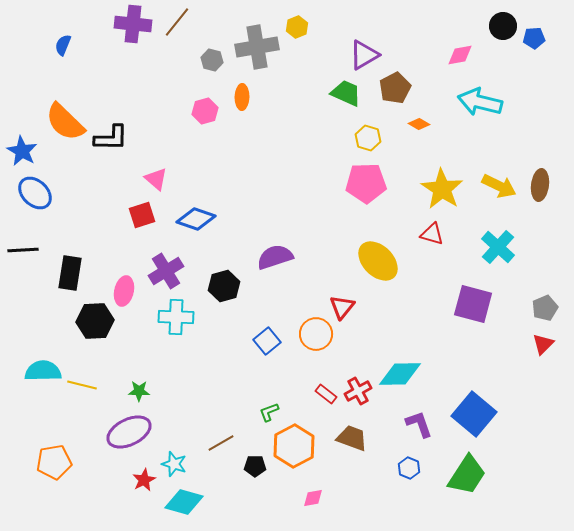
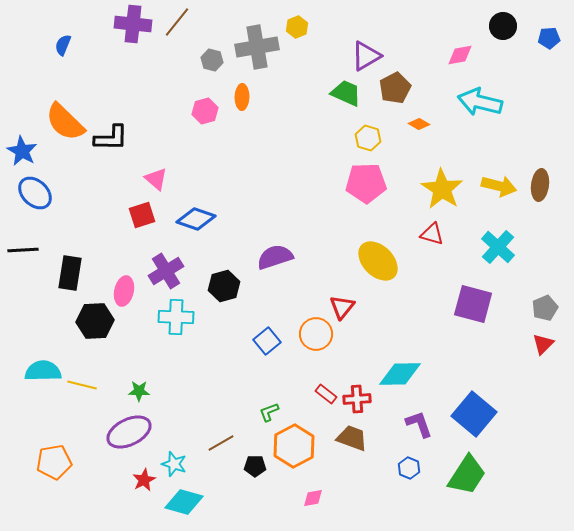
blue pentagon at (534, 38): moved 15 px right
purple triangle at (364, 55): moved 2 px right, 1 px down
yellow arrow at (499, 186): rotated 12 degrees counterclockwise
red cross at (358, 391): moved 1 px left, 8 px down; rotated 24 degrees clockwise
